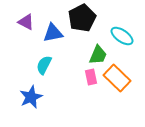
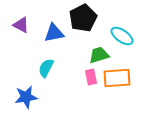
black pentagon: moved 1 px right
purple triangle: moved 5 px left, 3 px down
blue triangle: moved 1 px right
green trapezoid: moved 1 px right; rotated 130 degrees counterclockwise
cyan semicircle: moved 2 px right, 3 px down
orange rectangle: rotated 48 degrees counterclockwise
blue star: moved 5 px left; rotated 15 degrees clockwise
